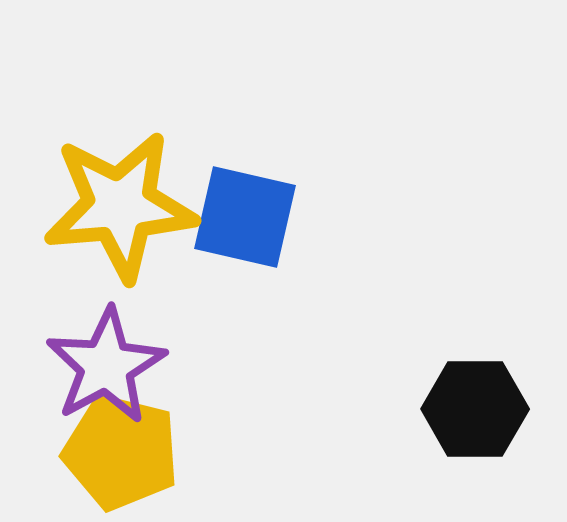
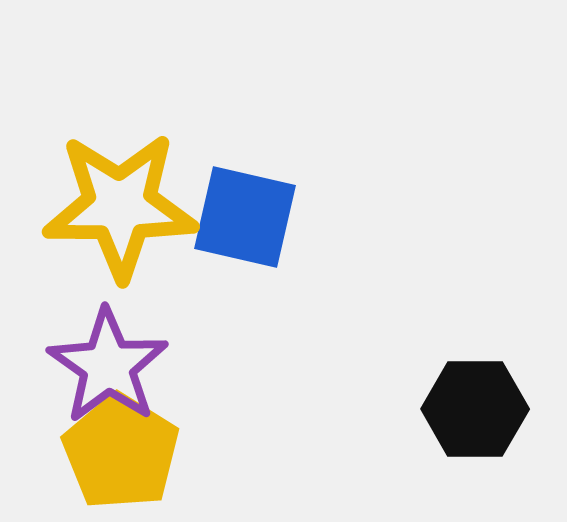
yellow star: rotated 5 degrees clockwise
purple star: moved 2 px right; rotated 8 degrees counterclockwise
yellow pentagon: rotated 18 degrees clockwise
